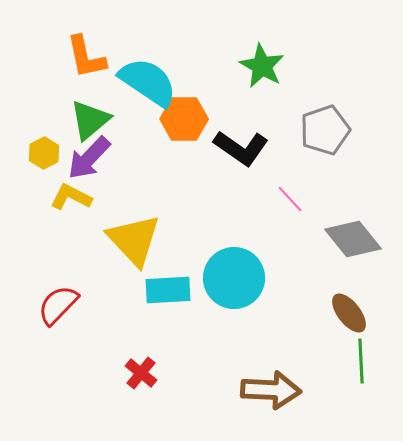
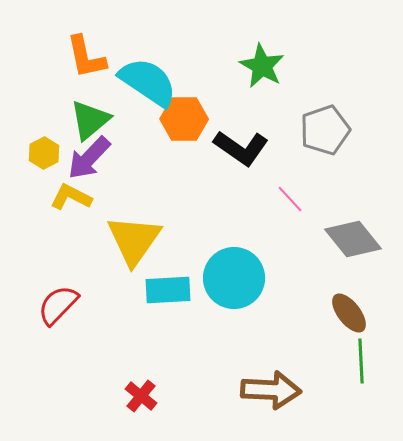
yellow triangle: rotated 18 degrees clockwise
red cross: moved 23 px down
